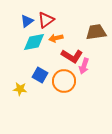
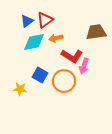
red triangle: moved 1 px left
